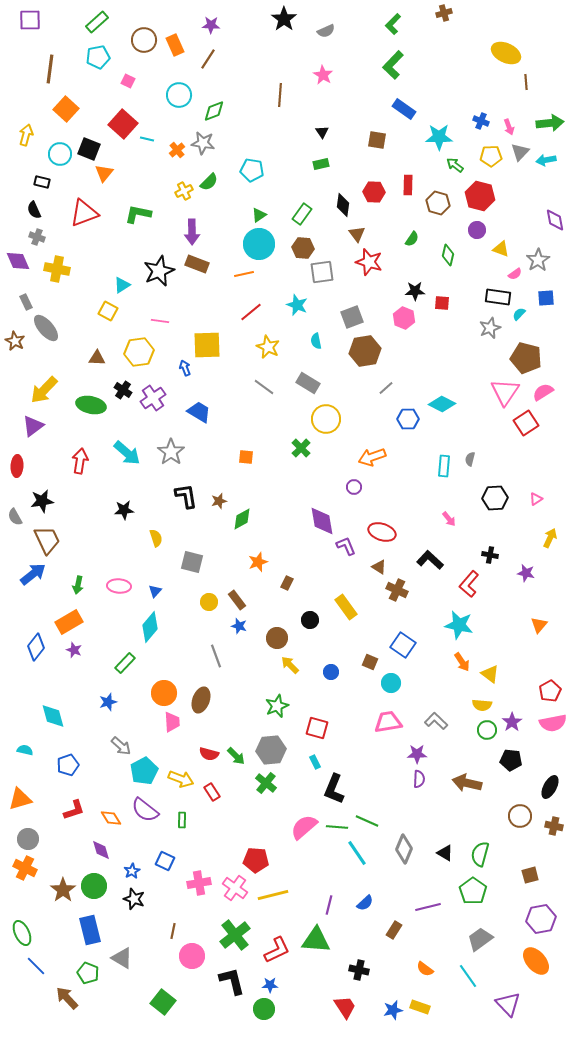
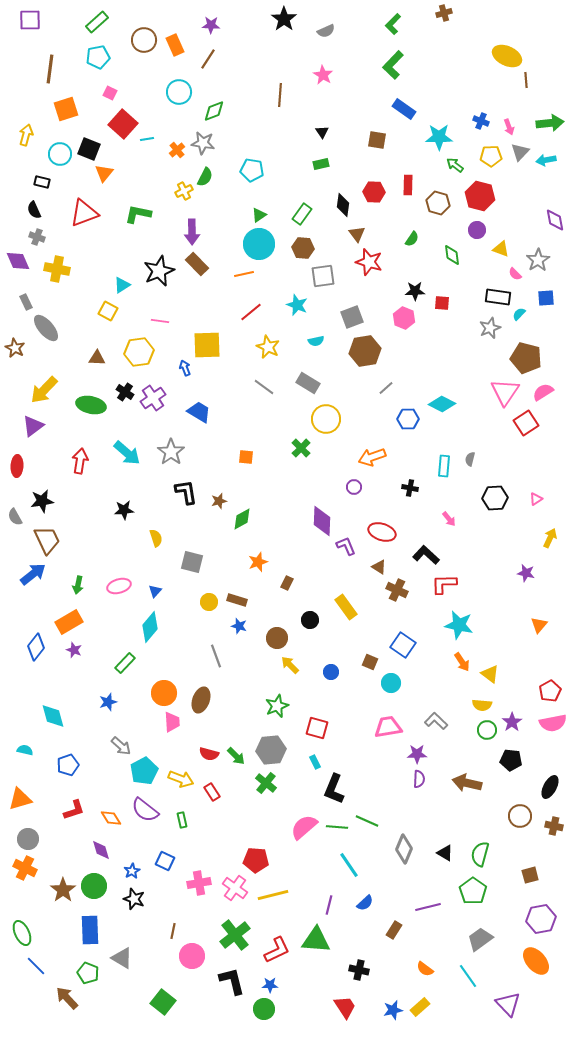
yellow ellipse at (506, 53): moved 1 px right, 3 px down
pink square at (128, 81): moved 18 px left, 12 px down
brown line at (526, 82): moved 2 px up
cyan circle at (179, 95): moved 3 px up
orange square at (66, 109): rotated 30 degrees clockwise
cyan line at (147, 139): rotated 24 degrees counterclockwise
green semicircle at (209, 182): moved 4 px left, 5 px up; rotated 18 degrees counterclockwise
green diamond at (448, 255): moved 4 px right; rotated 20 degrees counterclockwise
brown rectangle at (197, 264): rotated 25 degrees clockwise
gray square at (322, 272): moved 1 px right, 4 px down
pink semicircle at (515, 274): rotated 80 degrees clockwise
brown star at (15, 341): moved 7 px down
cyan semicircle at (316, 341): rotated 91 degrees counterclockwise
black cross at (123, 390): moved 2 px right, 2 px down
black L-shape at (186, 496): moved 4 px up
purple diamond at (322, 521): rotated 12 degrees clockwise
black cross at (490, 555): moved 80 px left, 67 px up
black L-shape at (430, 560): moved 4 px left, 5 px up
red L-shape at (469, 584): moved 25 px left; rotated 48 degrees clockwise
pink ellipse at (119, 586): rotated 20 degrees counterclockwise
brown rectangle at (237, 600): rotated 36 degrees counterclockwise
pink trapezoid at (388, 722): moved 5 px down
green rectangle at (182, 820): rotated 14 degrees counterclockwise
cyan line at (357, 853): moved 8 px left, 12 px down
blue rectangle at (90, 930): rotated 12 degrees clockwise
yellow rectangle at (420, 1007): rotated 60 degrees counterclockwise
